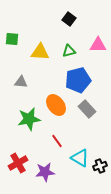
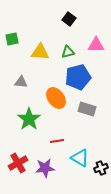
green square: rotated 16 degrees counterclockwise
pink triangle: moved 2 px left
green triangle: moved 1 px left, 1 px down
blue pentagon: moved 3 px up
orange ellipse: moved 7 px up
gray rectangle: rotated 30 degrees counterclockwise
green star: rotated 25 degrees counterclockwise
red line: rotated 64 degrees counterclockwise
black cross: moved 1 px right, 2 px down
purple star: moved 4 px up
